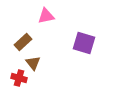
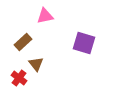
pink triangle: moved 1 px left
brown triangle: moved 3 px right, 1 px down
red cross: rotated 21 degrees clockwise
